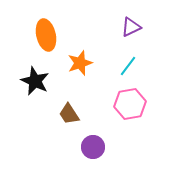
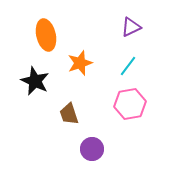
brown trapezoid: rotated 15 degrees clockwise
purple circle: moved 1 px left, 2 px down
